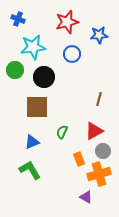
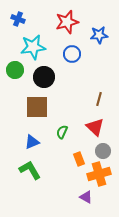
red triangle: moved 1 px right, 4 px up; rotated 48 degrees counterclockwise
